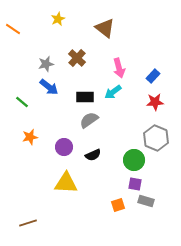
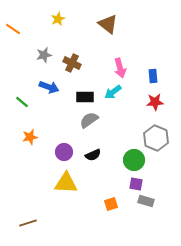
brown triangle: moved 3 px right, 4 px up
brown cross: moved 5 px left, 5 px down; rotated 18 degrees counterclockwise
gray star: moved 2 px left, 9 px up
pink arrow: moved 1 px right
blue rectangle: rotated 48 degrees counterclockwise
blue arrow: rotated 18 degrees counterclockwise
purple circle: moved 5 px down
purple square: moved 1 px right
orange square: moved 7 px left, 1 px up
